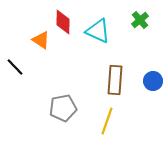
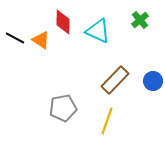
black line: moved 29 px up; rotated 18 degrees counterclockwise
brown rectangle: rotated 40 degrees clockwise
